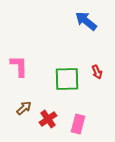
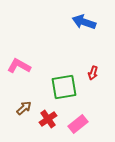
blue arrow: moved 2 px left, 1 px down; rotated 20 degrees counterclockwise
pink L-shape: rotated 60 degrees counterclockwise
red arrow: moved 4 px left, 1 px down; rotated 40 degrees clockwise
green square: moved 3 px left, 8 px down; rotated 8 degrees counterclockwise
pink rectangle: rotated 36 degrees clockwise
